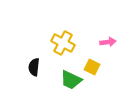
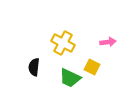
green trapezoid: moved 1 px left, 2 px up
